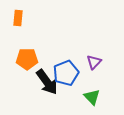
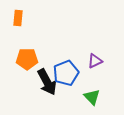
purple triangle: moved 1 px right, 1 px up; rotated 21 degrees clockwise
black arrow: rotated 8 degrees clockwise
